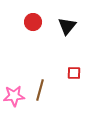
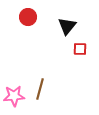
red circle: moved 5 px left, 5 px up
red square: moved 6 px right, 24 px up
brown line: moved 1 px up
